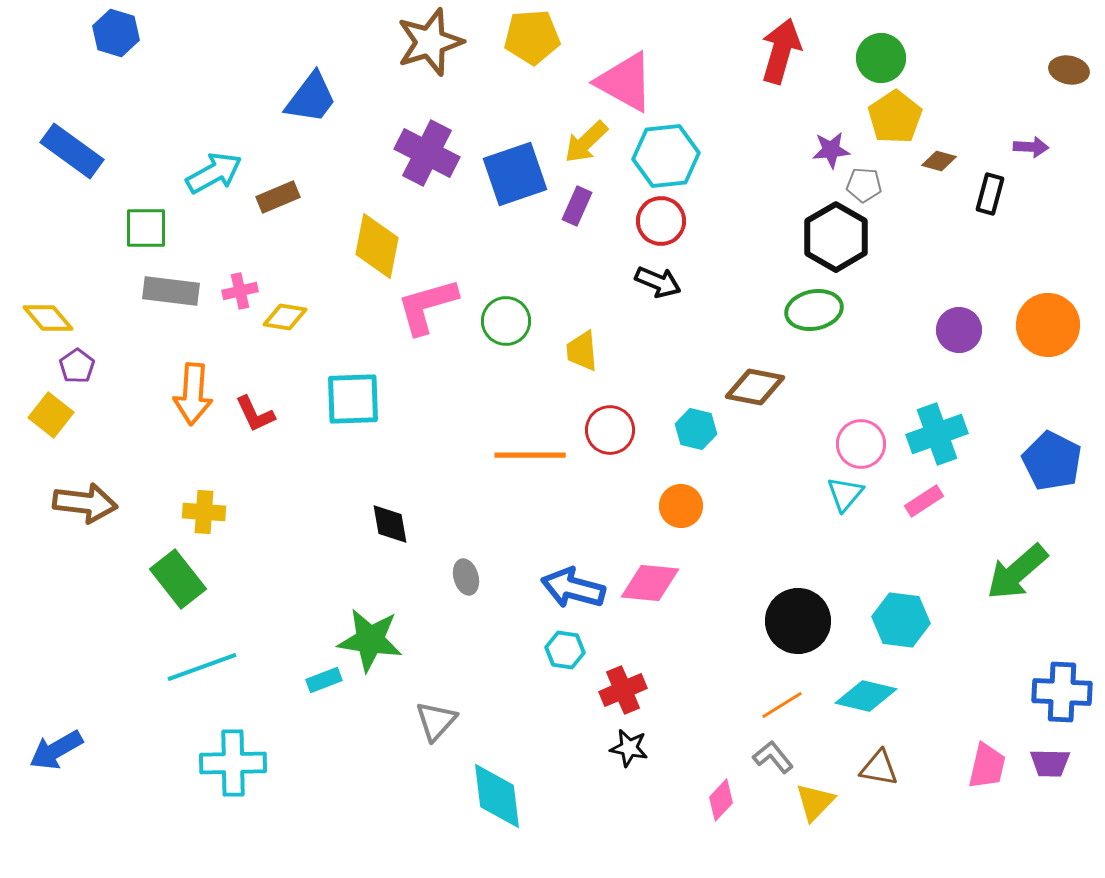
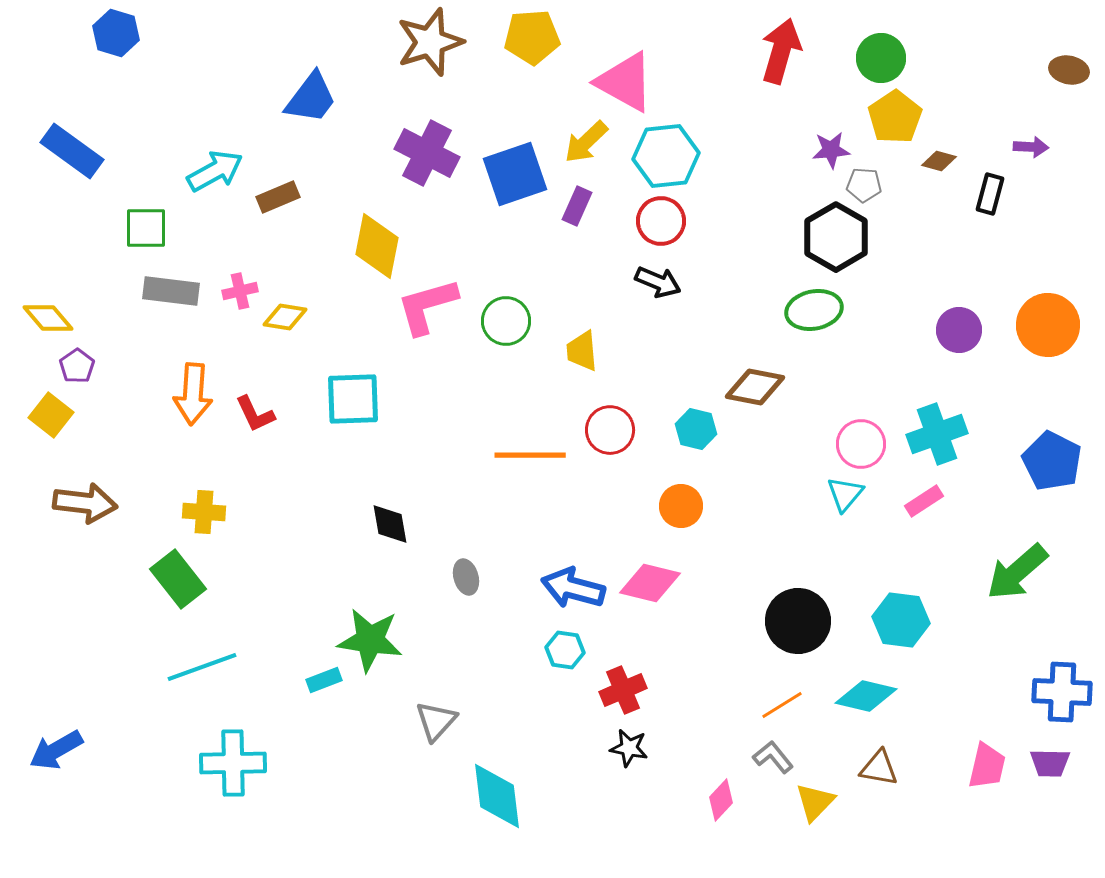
cyan arrow at (214, 173): moved 1 px right, 2 px up
pink diamond at (650, 583): rotated 8 degrees clockwise
